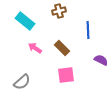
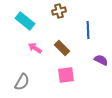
gray semicircle: rotated 18 degrees counterclockwise
